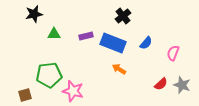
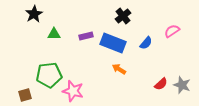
black star: rotated 18 degrees counterclockwise
pink semicircle: moved 1 px left, 22 px up; rotated 35 degrees clockwise
